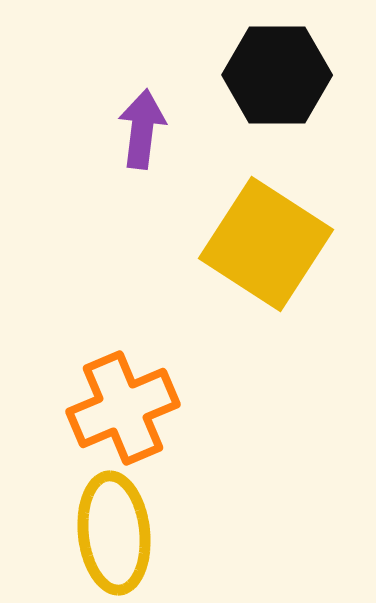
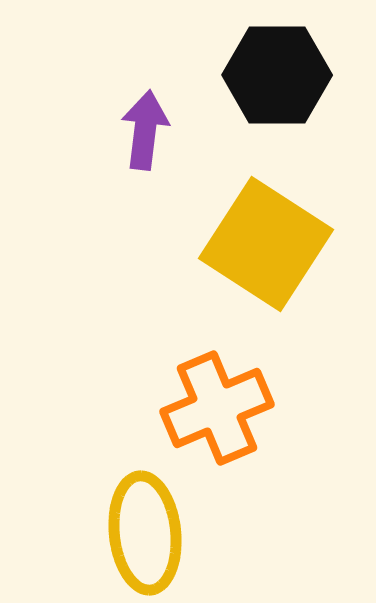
purple arrow: moved 3 px right, 1 px down
orange cross: moved 94 px right
yellow ellipse: moved 31 px right
